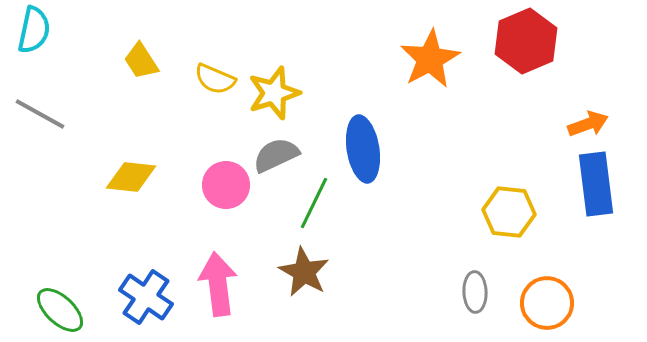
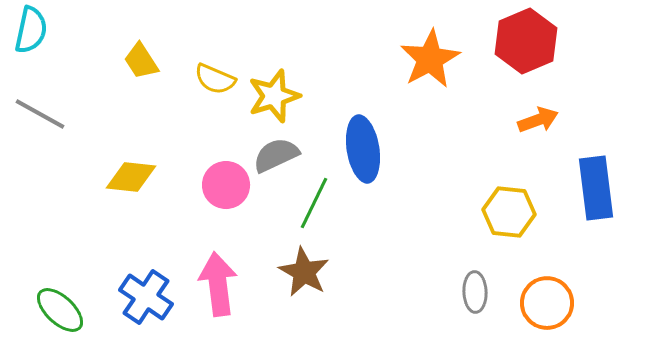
cyan semicircle: moved 3 px left
yellow star: moved 3 px down
orange arrow: moved 50 px left, 4 px up
blue rectangle: moved 4 px down
